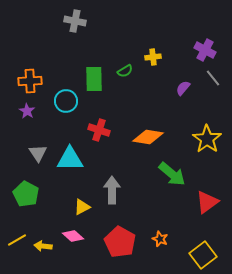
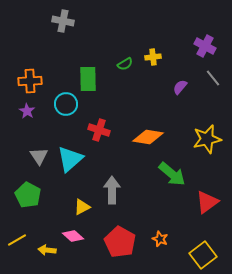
gray cross: moved 12 px left
purple cross: moved 4 px up
green semicircle: moved 7 px up
green rectangle: moved 6 px left
purple semicircle: moved 3 px left, 1 px up
cyan circle: moved 3 px down
yellow star: rotated 24 degrees clockwise
gray triangle: moved 1 px right, 3 px down
cyan triangle: rotated 40 degrees counterclockwise
green pentagon: moved 2 px right, 1 px down
yellow arrow: moved 4 px right, 4 px down
